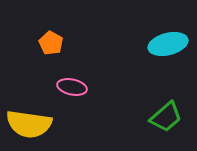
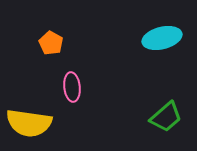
cyan ellipse: moved 6 px left, 6 px up
pink ellipse: rotated 72 degrees clockwise
yellow semicircle: moved 1 px up
